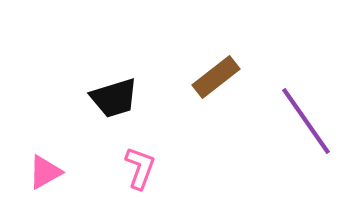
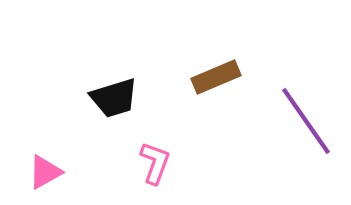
brown rectangle: rotated 15 degrees clockwise
pink L-shape: moved 15 px right, 5 px up
